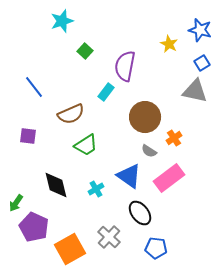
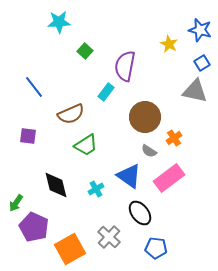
cyan star: moved 3 px left, 1 px down; rotated 15 degrees clockwise
